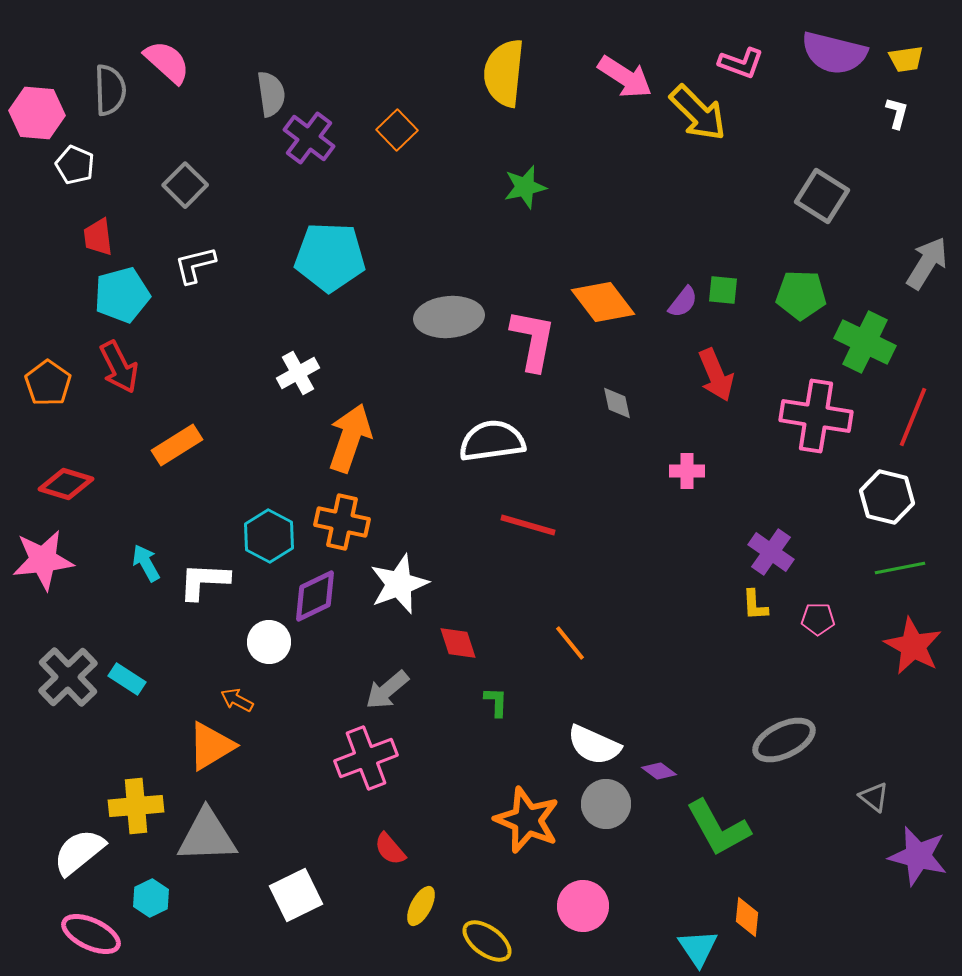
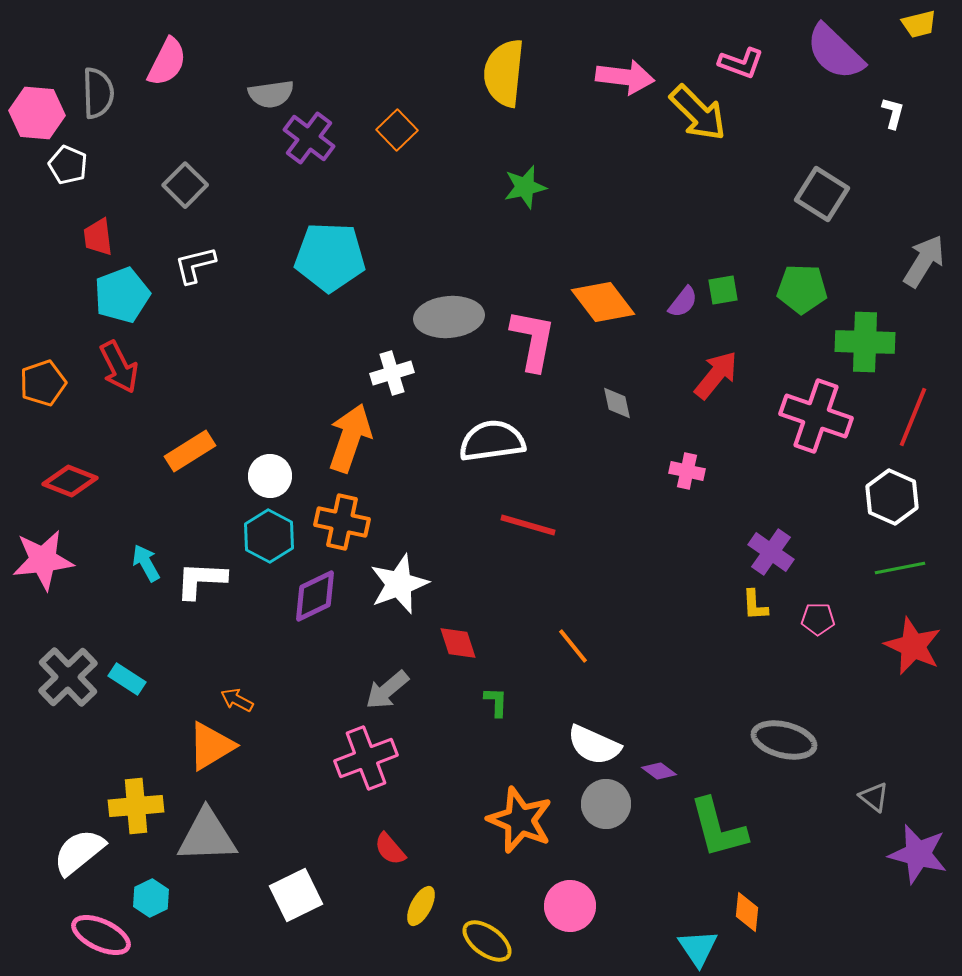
purple semicircle at (834, 53): moved 1 px right, 1 px up; rotated 30 degrees clockwise
yellow trapezoid at (906, 59): moved 13 px right, 35 px up; rotated 6 degrees counterclockwise
pink semicircle at (167, 62): rotated 75 degrees clockwise
pink arrow at (625, 77): rotated 26 degrees counterclockwise
gray semicircle at (110, 90): moved 12 px left, 3 px down
gray semicircle at (271, 94): rotated 90 degrees clockwise
white L-shape at (897, 113): moved 4 px left
white pentagon at (75, 165): moved 7 px left
gray square at (822, 196): moved 2 px up
gray arrow at (927, 263): moved 3 px left, 2 px up
green square at (723, 290): rotated 16 degrees counterclockwise
cyan pentagon at (122, 295): rotated 6 degrees counterclockwise
green pentagon at (801, 295): moved 1 px right, 6 px up
green cross at (865, 342): rotated 24 degrees counterclockwise
white cross at (298, 373): moved 94 px right; rotated 12 degrees clockwise
red arrow at (716, 375): rotated 118 degrees counterclockwise
orange pentagon at (48, 383): moved 5 px left; rotated 18 degrees clockwise
pink cross at (816, 416): rotated 10 degrees clockwise
orange rectangle at (177, 445): moved 13 px right, 6 px down
pink cross at (687, 471): rotated 12 degrees clockwise
red diamond at (66, 484): moved 4 px right, 3 px up; rotated 4 degrees clockwise
white hexagon at (887, 497): moved 5 px right; rotated 10 degrees clockwise
white L-shape at (204, 581): moved 3 px left, 1 px up
white circle at (269, 642): moved 1 px right, 166 px up
orange line at (570, 643): moved 3 px right, 3 px down
red star at (913, 646): rotated 4 degrees counterclockwise
gray ellipse at (784, 740): rotated 40 degrees clockwise
orange star at (527, 820): moved 7 px left
green L-shape at (718, 828): rotated 14 degrees clockwise
purple star at (918, 856): moved 2 px up
pink circle at (583, 906): moved 13 px left
orange diamond at (747, 917): moved 5 px up
pink ellipse at (91, 934): moved 10 px right, 1 px down
